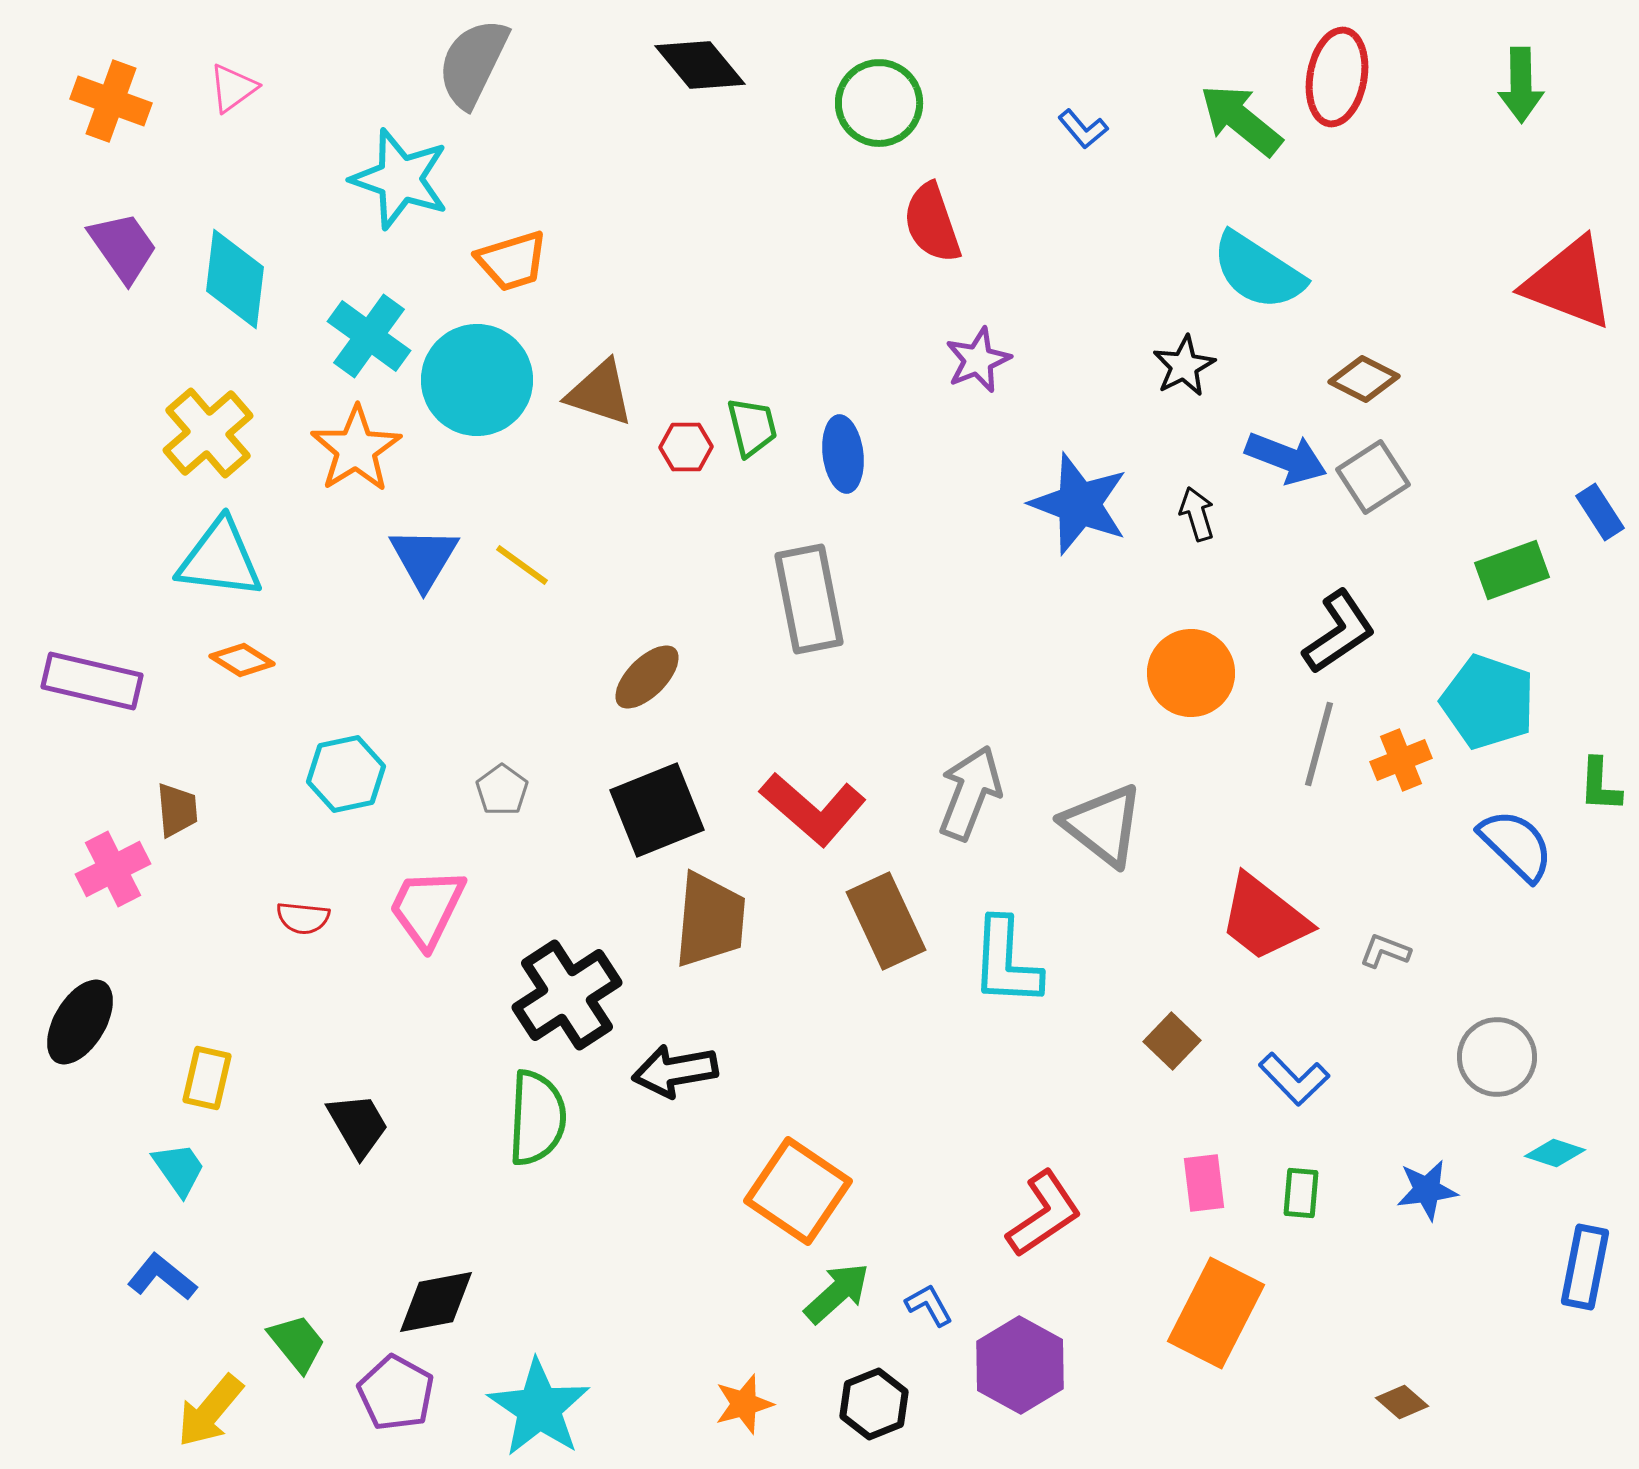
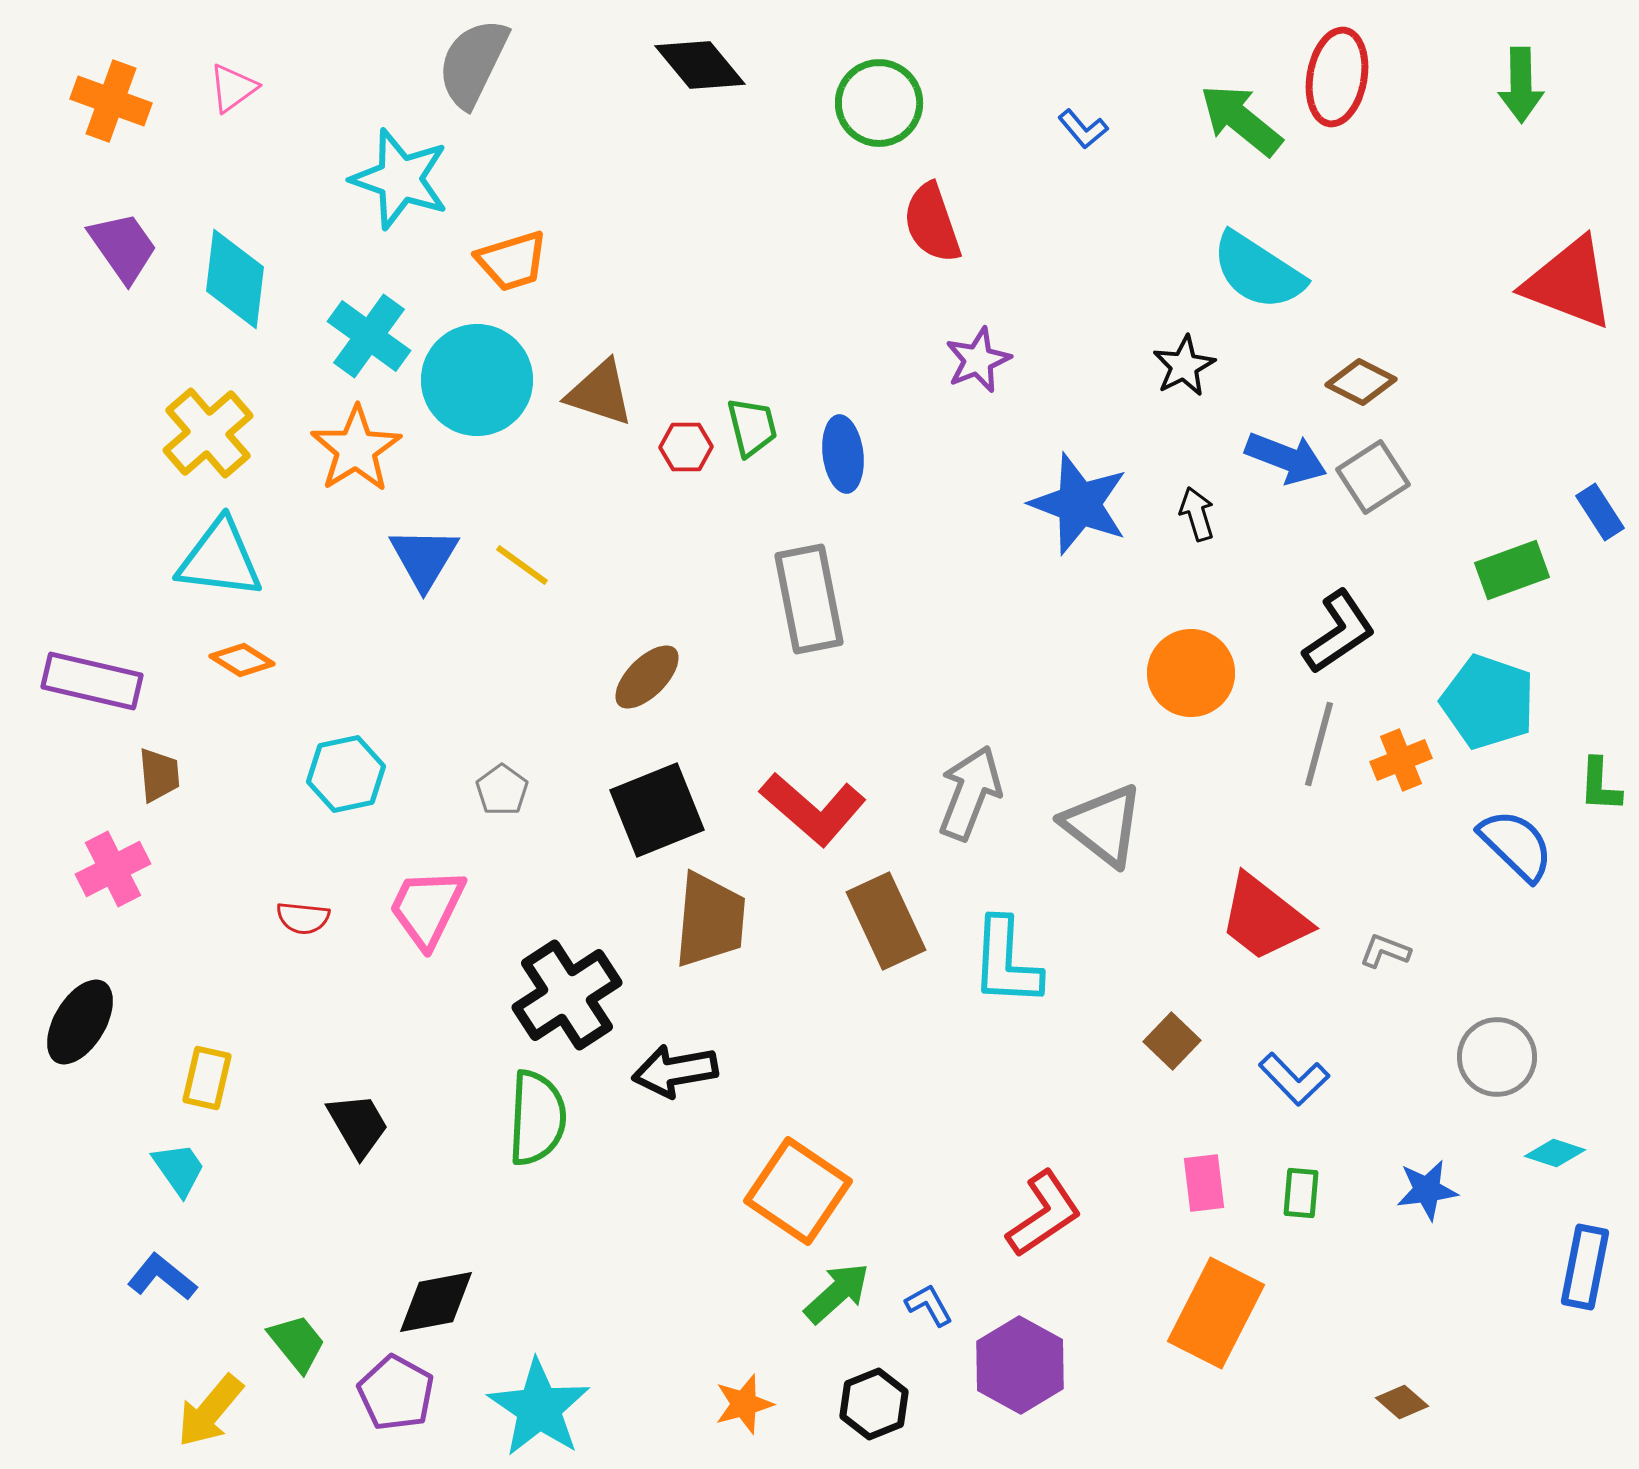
brown diamond at (1364, 379): moved 3 px left, 3 px down
brown trapezoid at (177, 810): moved 18 px left, 35 px up
